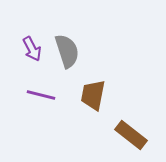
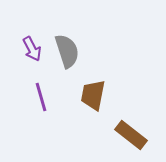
purple line: moved 2 px down; rotated 60 degrees clockwise
